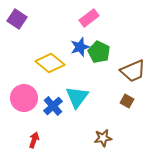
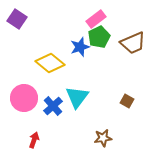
pink rectangle: moved 7 px right, 1 px down
green pentagon: moved 15 px up; rotated 20 degrees clockwise
brown trapezoid: moved 28 px up
